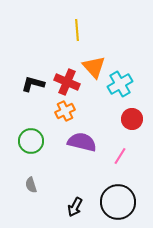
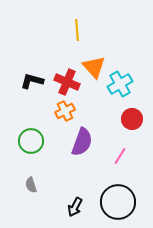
black L-shape: moved 1 px left, 3 px up
purple semicircle: rotated 96 degrees clockwise
